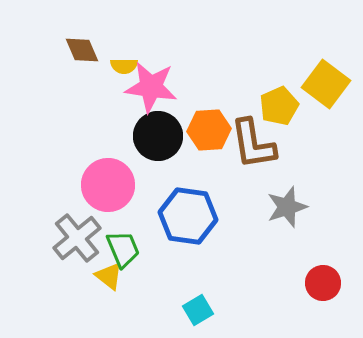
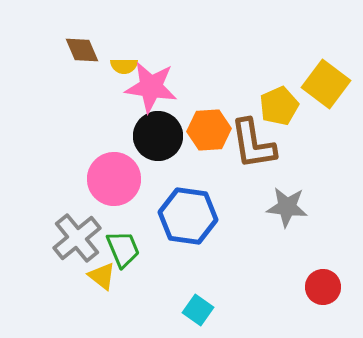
pink circle: moved 6 px right, 6 px up
gray star: rotated 24 degrees clockwise
yellow triangle: moved 7 px left
red circle: moved 4 px down
cyan square: rotated 24 degrees counterclockwise
